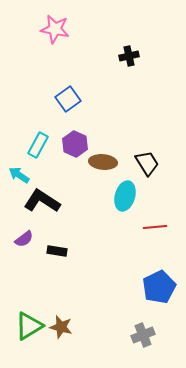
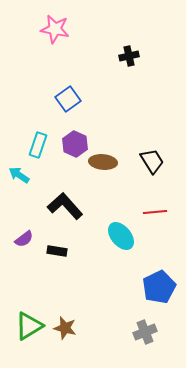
cyan rectangle: rotated 10 degrees counterclockwise
black trapezoid: moved 5 px right, 2 px up
cyan ellipse: moved 4 px left, 40 px down; rotated 56 degrees counterclockwise
black L-shape: moved 23 px right, 5 px down; rotated 15 degrees clockwise
red line: moved 15 px up
brown star: moved 4 px right, 1 px down
gray cross: moved 2 px right, 3 px up
